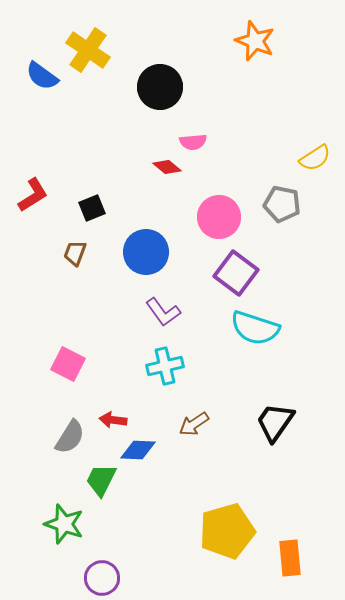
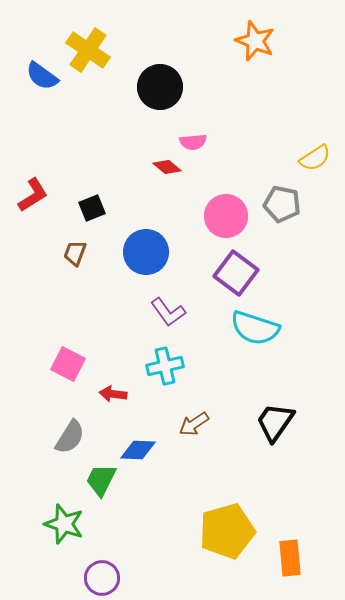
pink circle: moved 7 px right, 1 px up
purple L-shape: moved 5 px right
red arrow: moved 26 px up
